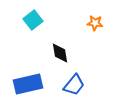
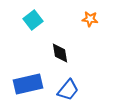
orange star: moved 5 px left, 4 px up
blue trapezoid: moved 6 px left, 5 px down
